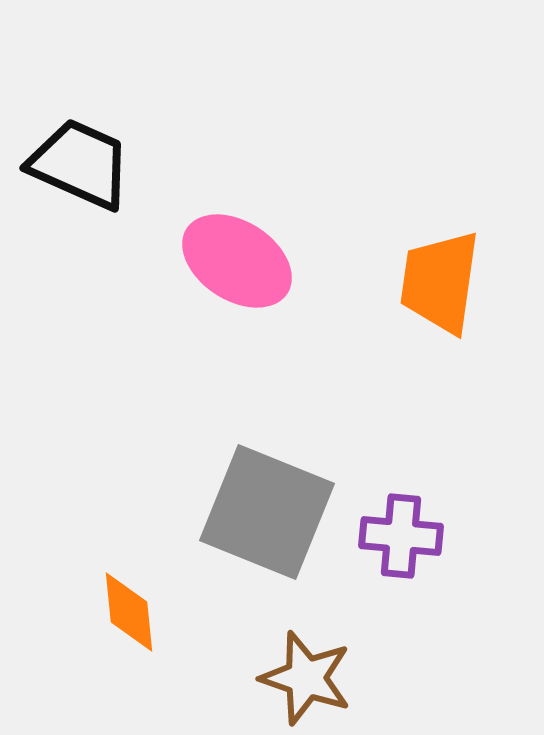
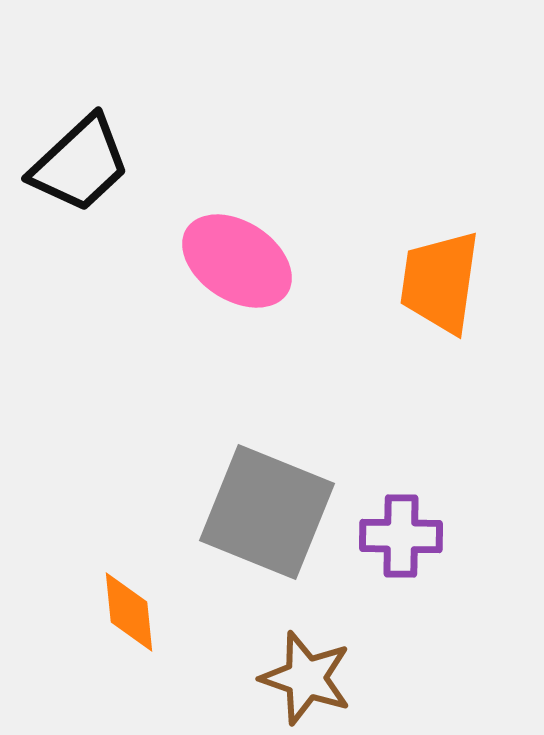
black trapezoid: rotated 113 degrees clockwise
purple cross: rotated 4 degrees counterclockwise
